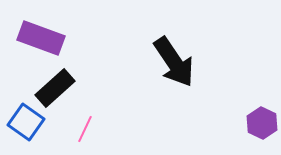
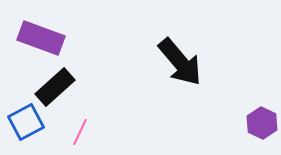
black arrow: moved 6 px right; rotated 6 degrees counterclockwise
black rectangle: moved 1 px up
blue square: rotated 27 degrees clockwise
pink line: moved 5 px left, 3 px down
